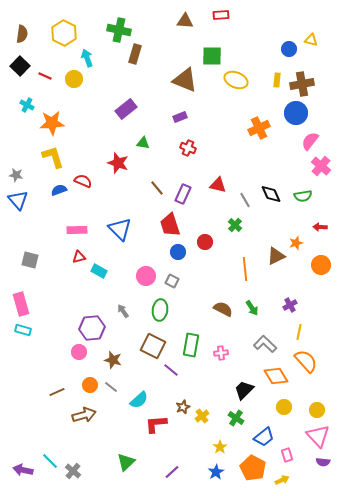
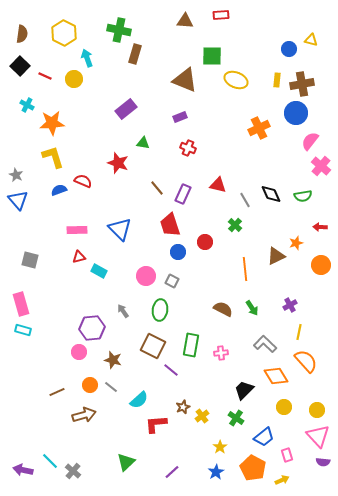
gray star at (16, 175): rotated 16 degrees clockwise
